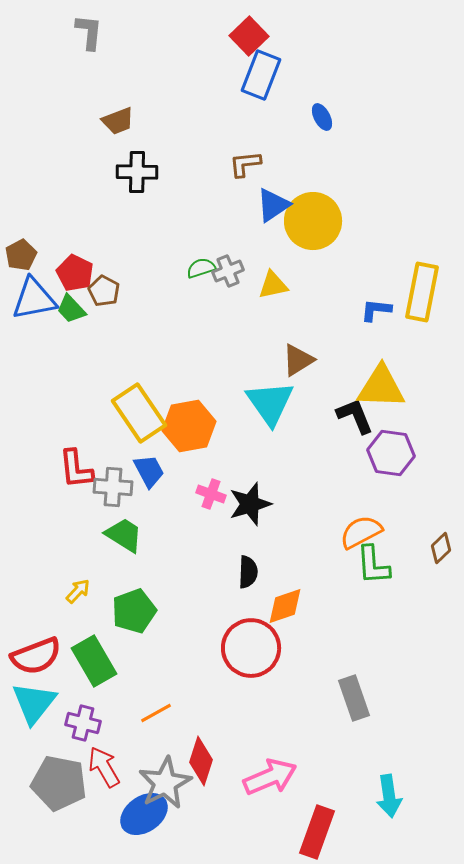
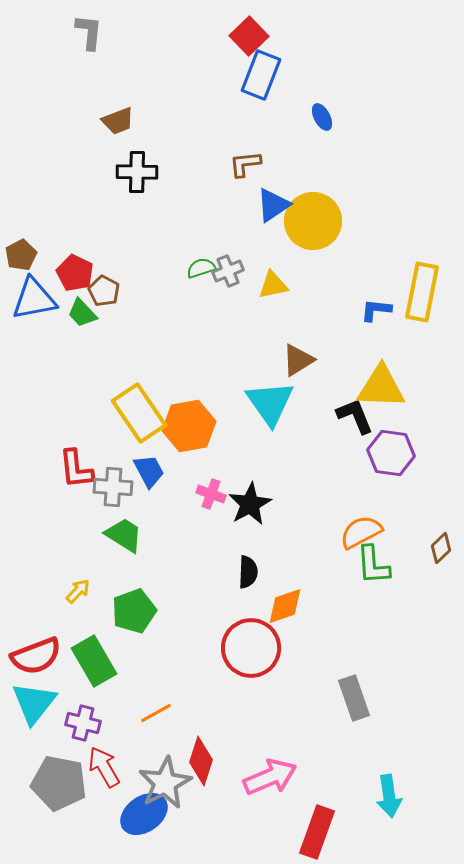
green trapezoid at (71, 309): moved 11 px right, 4 px down
black star at (250, 504): rotated 12 degrees counterclockwise
